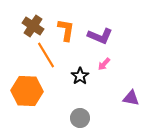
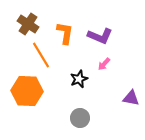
brown cross: moved 5 px left, 2 px up
orange L-shape: moved 1 px left, 3 px down
orange line: moved 5 px left
black star: moved 1 px left, 3 px down; rotated 12 degrees clockwise
